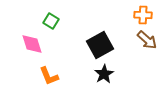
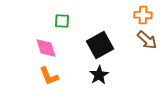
green square: moved 11 px right; rotated 28 degrees counterclockwise
pink diamond: moved 14 px right, 4 px down
black star: moved 5 px left, 1 px down
